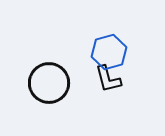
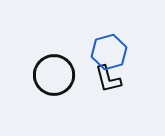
black circle: moved 5 px right, 8 px up
